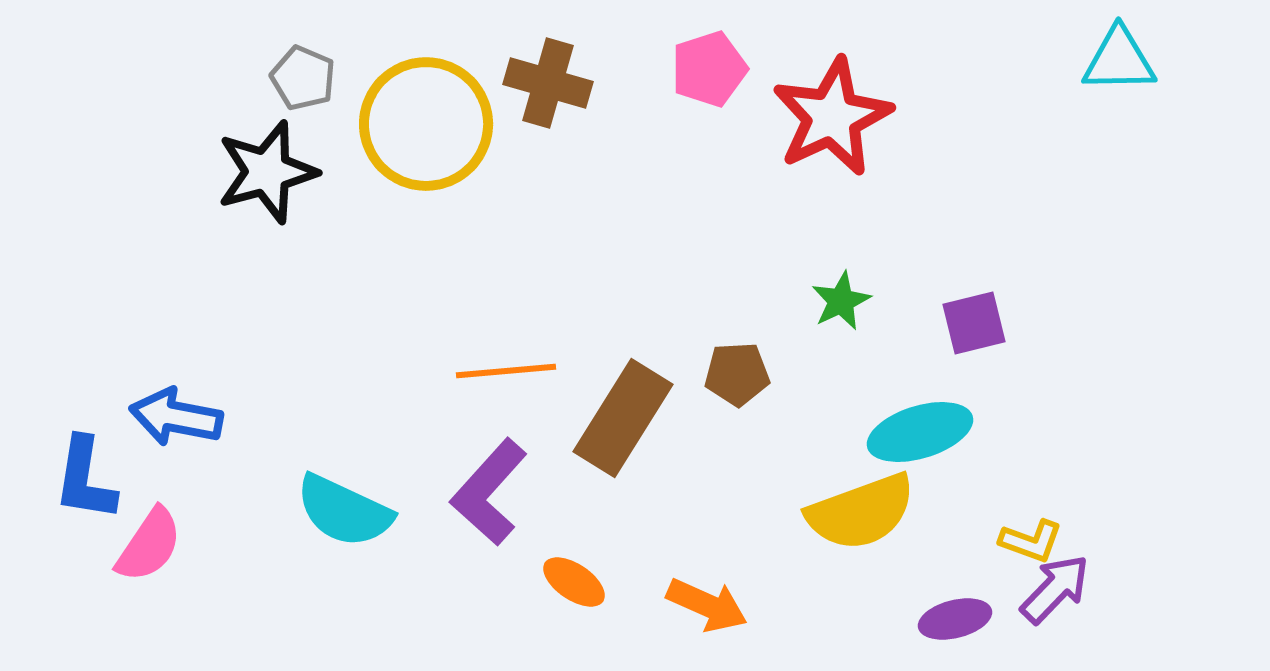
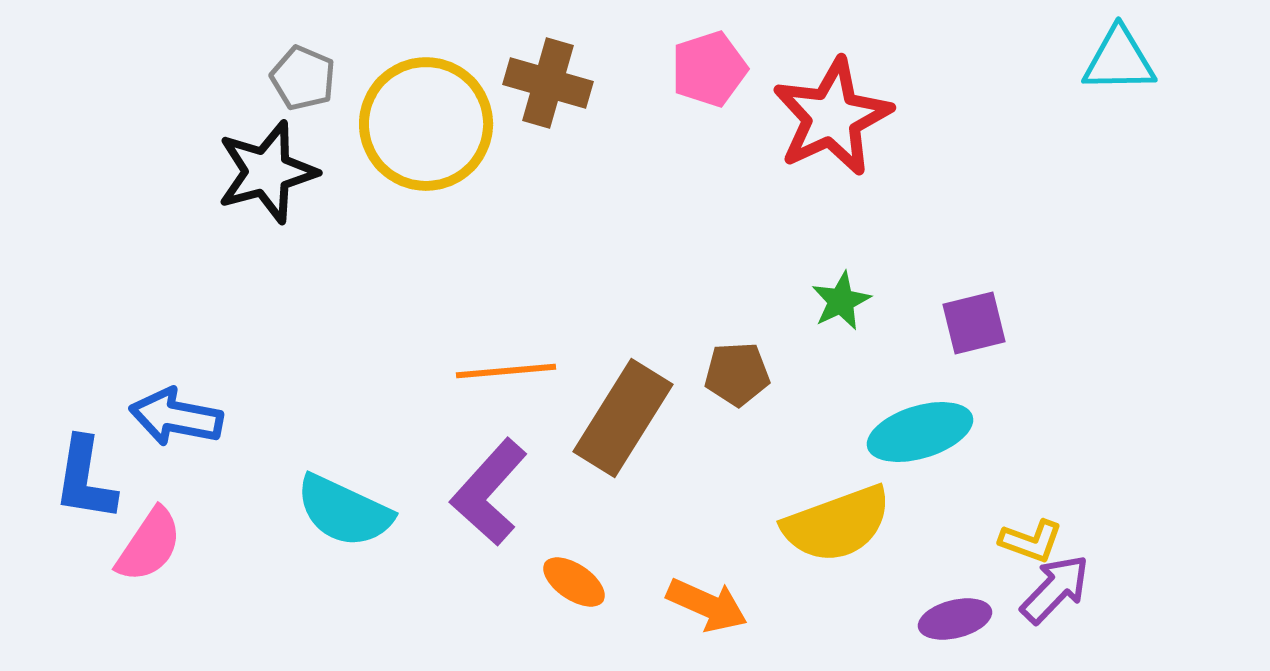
yellow semicircle: moved 24 px left, 12 px down
